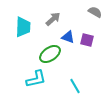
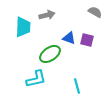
gray arrow: moved 6 px left, 4 px up; rotated 28 degrees clockwise
blue triangle: moved 1 px right, 1 px down
cyan line: moved 2 px right; rotated 14 degrees clockwise
